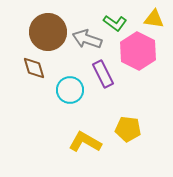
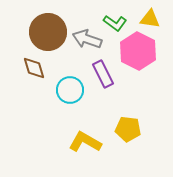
yellow triangle: moved 4 px left
